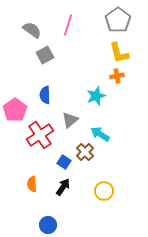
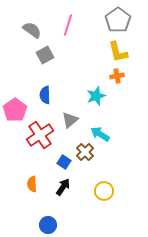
yellow L-shape: moved 1 px left, 1 px up
